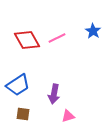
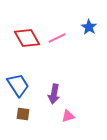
blue star: moved 4 px left, 4 px up
red diamond: moved 2 px up
blue trapezoid: rotated 90 degrees counterclockwise
